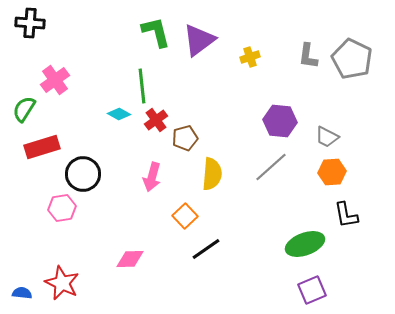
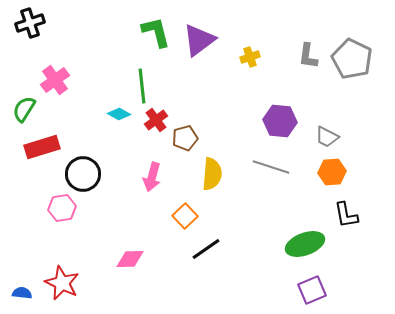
black cross: rotated 24 degrees counterclockwise
gray line: rotated 60 degrees clockwise
